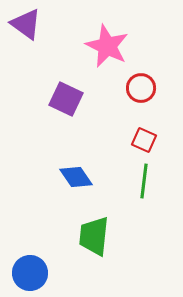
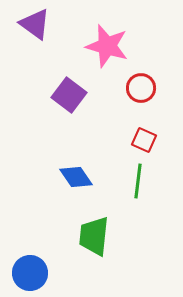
purple triangle: moved 9 px right
pink star: rotated 9 degrees counterclockwise
purple square: moved 3 px right, 4 px up; rotated 12 degrees clockwise
green line: moved 6 px left
